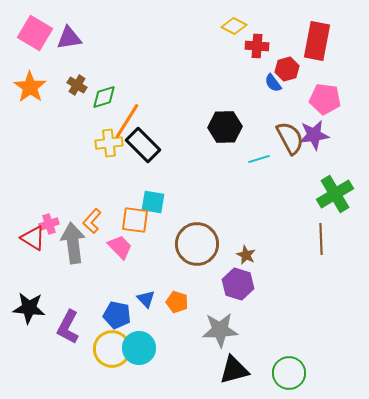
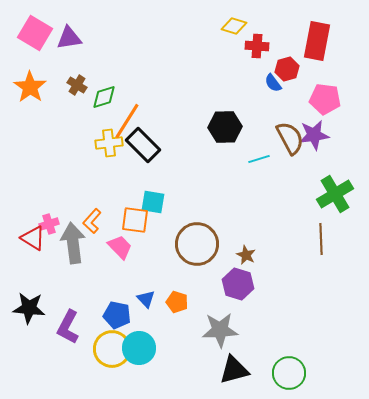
yellow diamond: rotated 10 degrees counterclockwise
